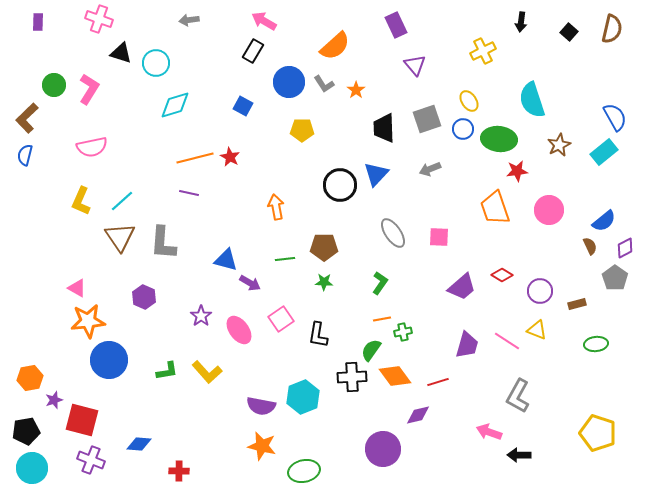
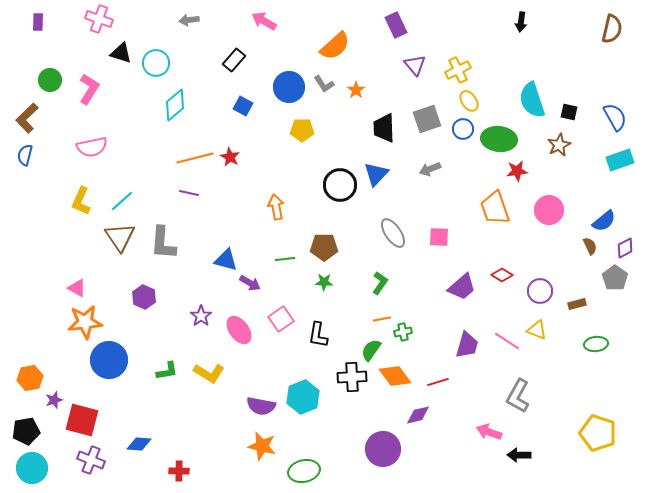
black square at (569, 32): moved 80 px down; rotated 30 degrees counterclockwise
black rectangle at (253, 51): moved 19 px left, 9 px down; rotated 10 degrees clockwise
yellow cross at (483, 51): moved 25 px left, 19 px down
blue circle at (289, 82): moved 5 px down
green circle at (54, 85): moved 4 px left, 5 px up
cyan diamond at (175, 105): rotated 24 degrees counterclockwise
cyan rectangle at (604, 152): moved 16 px right, 8 px down; rotated 20 degrees clockwise
orange star at (88, 321): moved 3 px left, 1 px down
yellow L-shape at (207, 372): moved 2 px right, 1 px down; rotated 16 degrees counterclockwise
